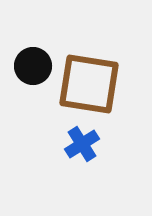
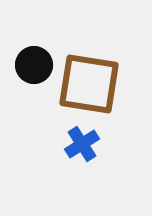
black circle: moved 1 px right, 1 px up
